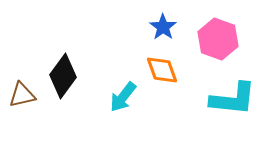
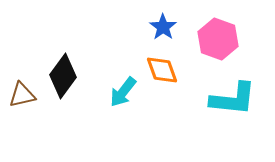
cyan arrow: moved 5 px up
